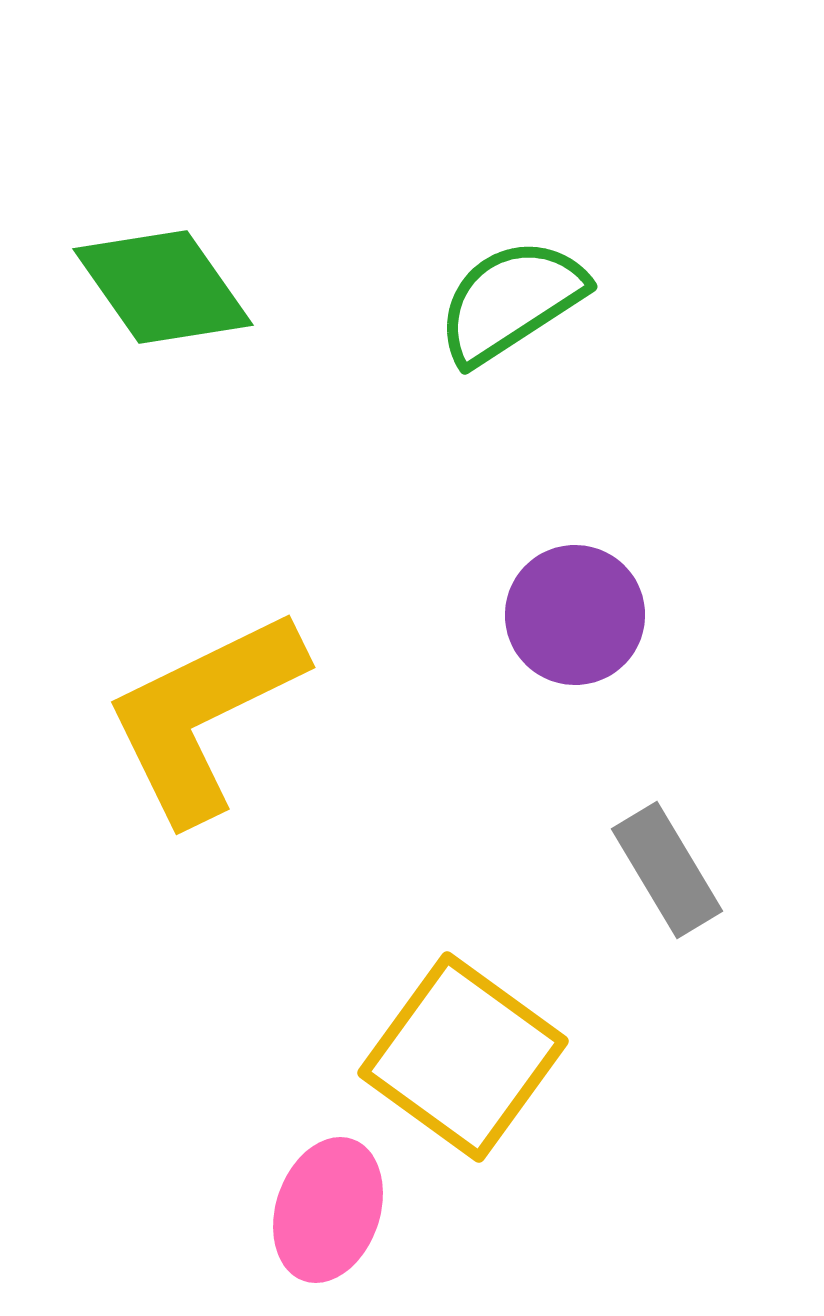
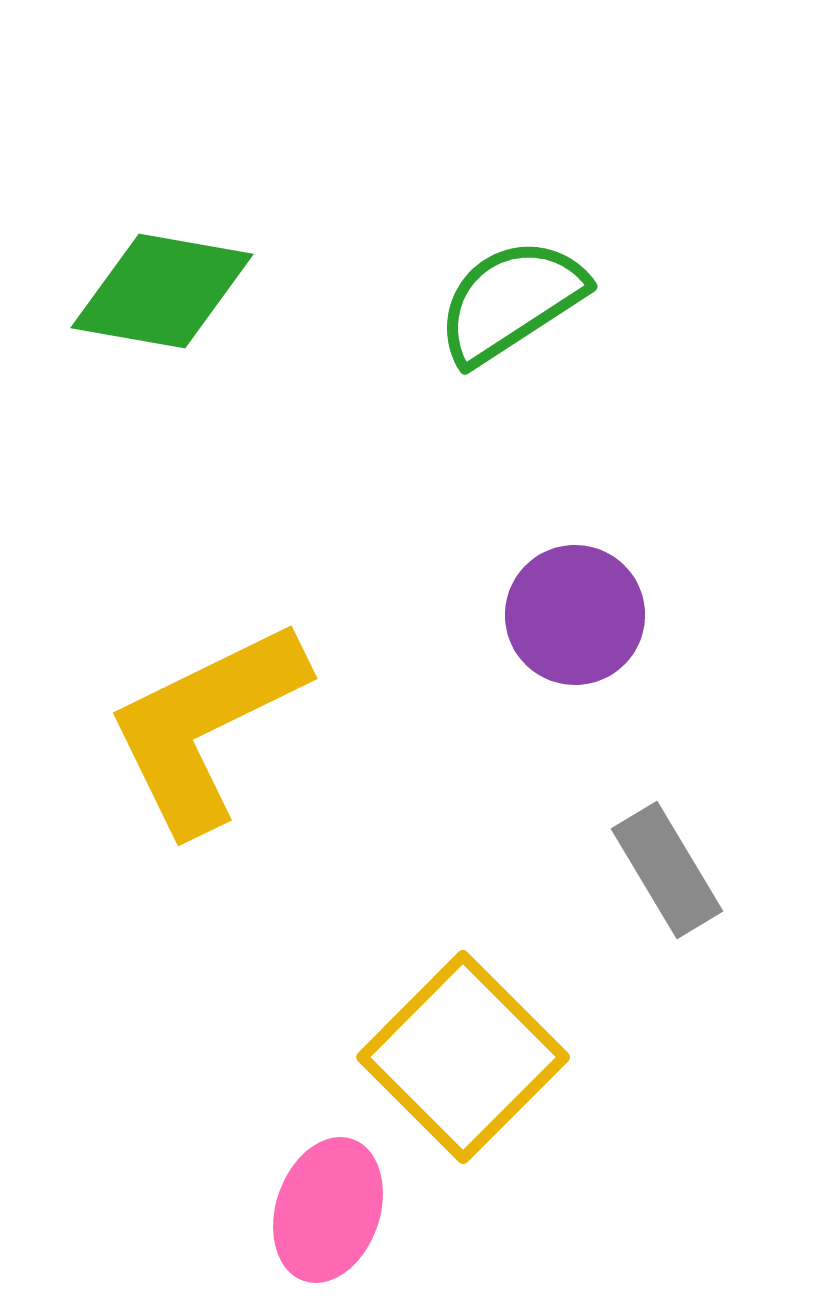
green diamond: moved 1 px left, 4 px down; rotated 45 degrees counterclockwise
yellow L-shape: moved 2 px right, 11 px down
yellow square: rotated 9 degrees clockwise
